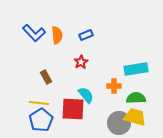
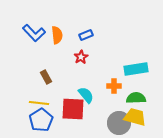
red star: moved 5 px up
